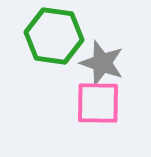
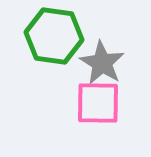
gray star: rotated 12 degrees clockwise
